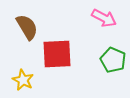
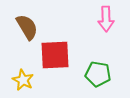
pink arrow: moved 2 px right, 1 px down; rotated 60 degrees clockwise
red square: moved 2 px left, 1 px down
green pentagon: moved 15 px left, 14 px down; rotated 15 degrees counterclockwise
